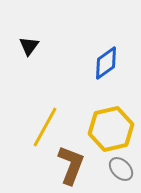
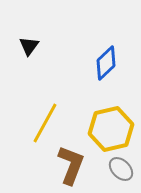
blue diamond: rotated 8 degrees counterclockwise
yellow line: moved 4 px up
